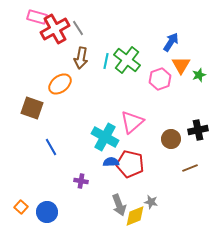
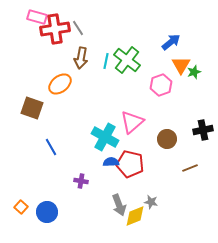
red cross: rotated 20 degrees clockwise
blue arrow: rotated 18 degrees clockwise
green star: moved 5 px left, 3 px up
pink hexagon: moved 1 px right, 6 px down
black cross: moved 5 px right
brown circle: moved 4 px left
